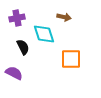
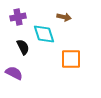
purple cross: moved 1 px right, 1 px up
